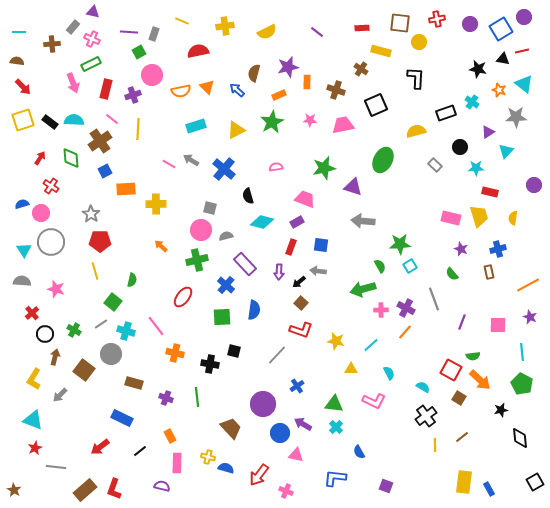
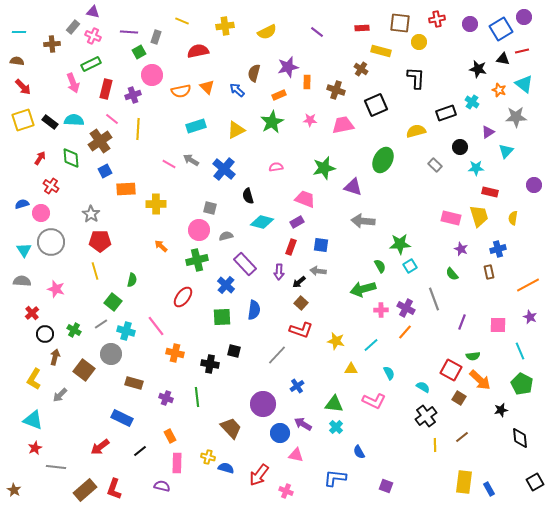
gray rectangle at (154, 34): moved 2 px right, 3 px down
pink cross at (92, 39): moved 1 px right, 3 px up
pink circle at (201, 230): moved 2 px left
cyan line at (522, 352): moved 2 px left, 1 px up; rotated 18 degrees counterclockwise
